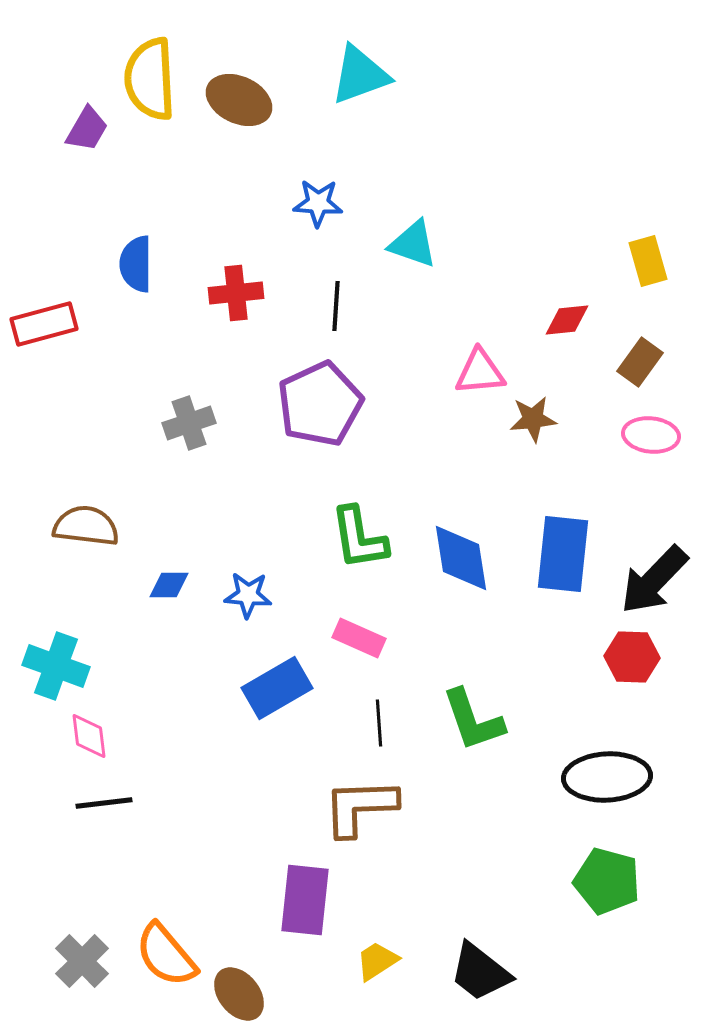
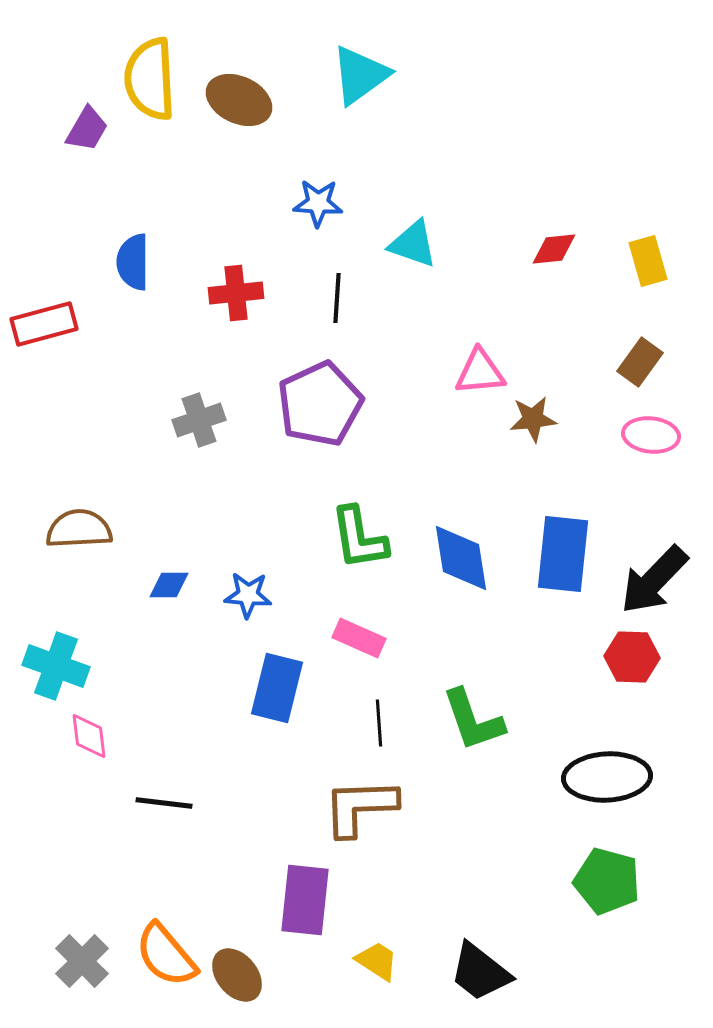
cyan triangle at (360, 75): rotated 16 degrees counterclockwise
blue semicircle at (136, 264): moved 3 px left, 2 px up
black line at (336, 306): moved 1 px right, 8 px up
red diamond at (567, 320): moved 13 px left, 71 px up
gray cross at (189, 423): moved 10 px right, 3 px up
brown semicircle at (86, 526): moved 7 px left, 3 px down; rotated 10 degrees counterclockwise
blue rectangle at (277, 688): rotated 46 degrees counterclockwise
black line at (104, 803): moved 60 px right; rotated 14 degrees clockwise
yellow trapezoid at (377, 961): rotated 66 degrees clockwise
brown ellipse at (239, 994): moved 2 px left, 19 px up
